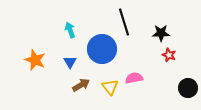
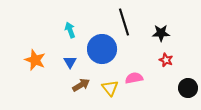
red star: moved 3 px left, 5 px down
yellow triangle: moved 1 px down
